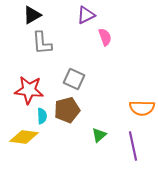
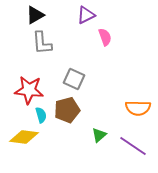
black triangle: moved 3 px right
orange semicircle: moved 4 px left
cyan semicircle: moved 1 px left, 1 px up; rotated 14 degrees counterclockwise
purple line: rotated 44 degrees counterclockwise
